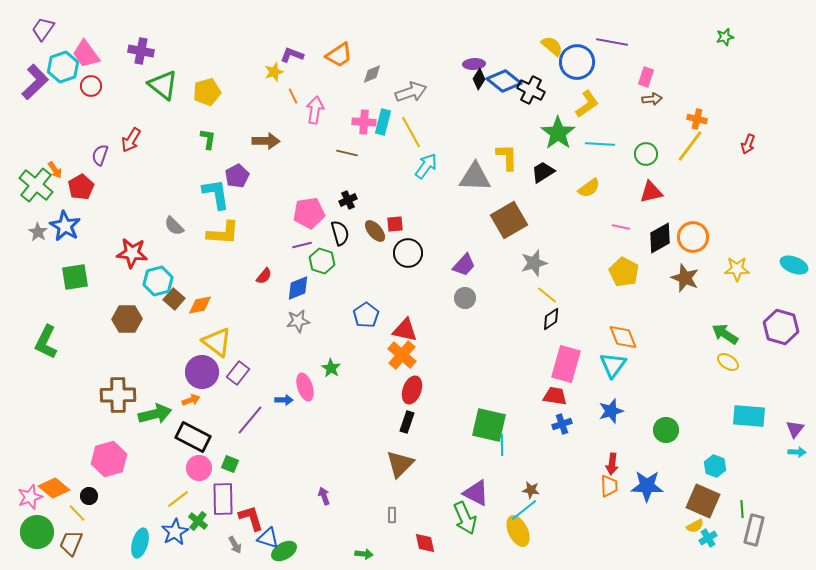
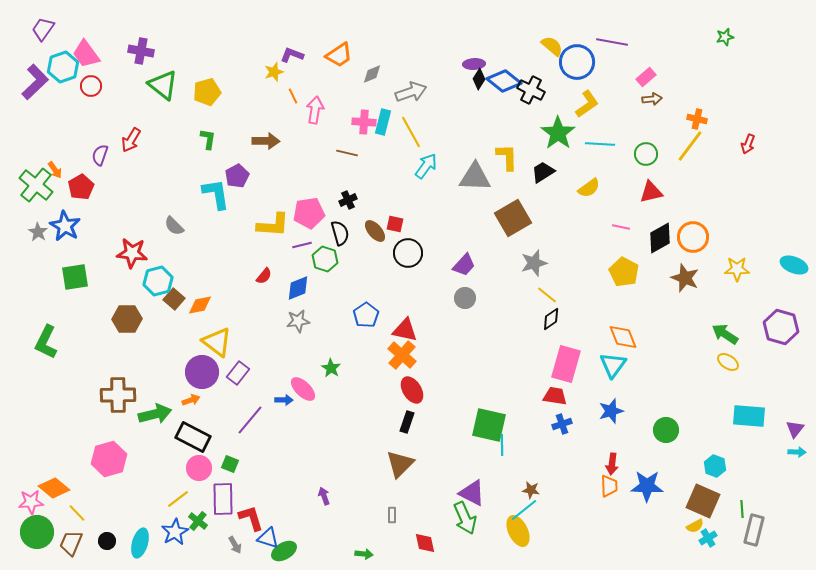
pink rectangle at (646, 77): rotated 30 degrees clockwise
brown square at (509, 220): moved 4 px right, 2 px up
red square at (395, 224): rotated 18 degrees clockwise
yellow L-shape at (223, 233): moved 50 px right, 8 px up
green hexagon at (322, 261): moved 3 px right, 2 px up
pink ellipse at (305, 387): moved 2 px left, 2 px down; rotated 28 degrees counterclockwise
red ellipse at (412, 390): rotated 52 degrees counterclockwise
purple triangle at (476, 493): moved 4 px left
black circle at (89, 496): moved 18 px right, 45 px down
pink star at (30, 497): moved 1 px right, 5 px down; rotated 15 degrees clockwise
